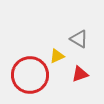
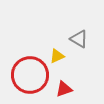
red triangle: moved 16 px left, 15 px down
